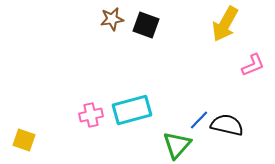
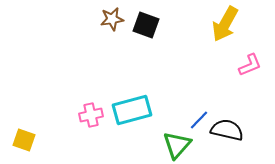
pink L-shape: moved 3 px left
black semicircle: moved 5 px down
